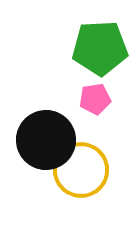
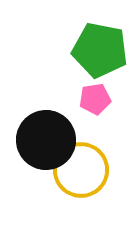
green pentagon: moved 2 px down; rotated 14 degrees clockwise
